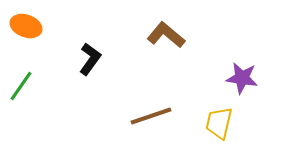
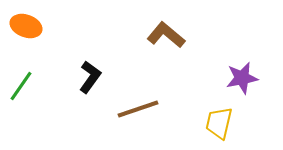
black L-shape: moved 18 px down
purple star: rotated 20 degrees counterclockwise
brown line: moved 13 px left, 7 px up
